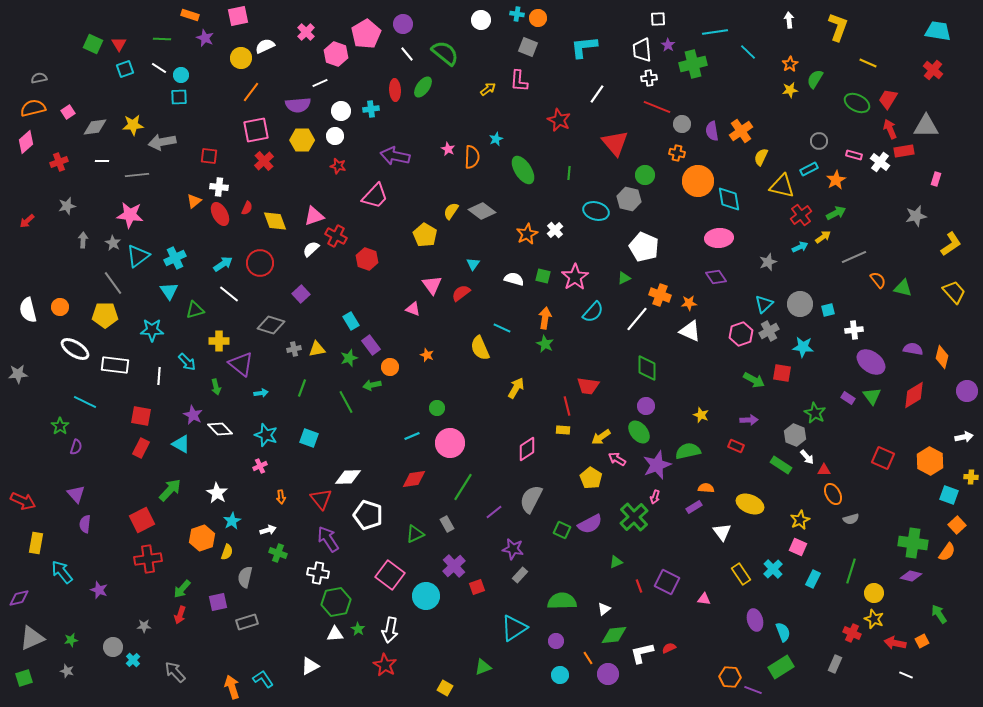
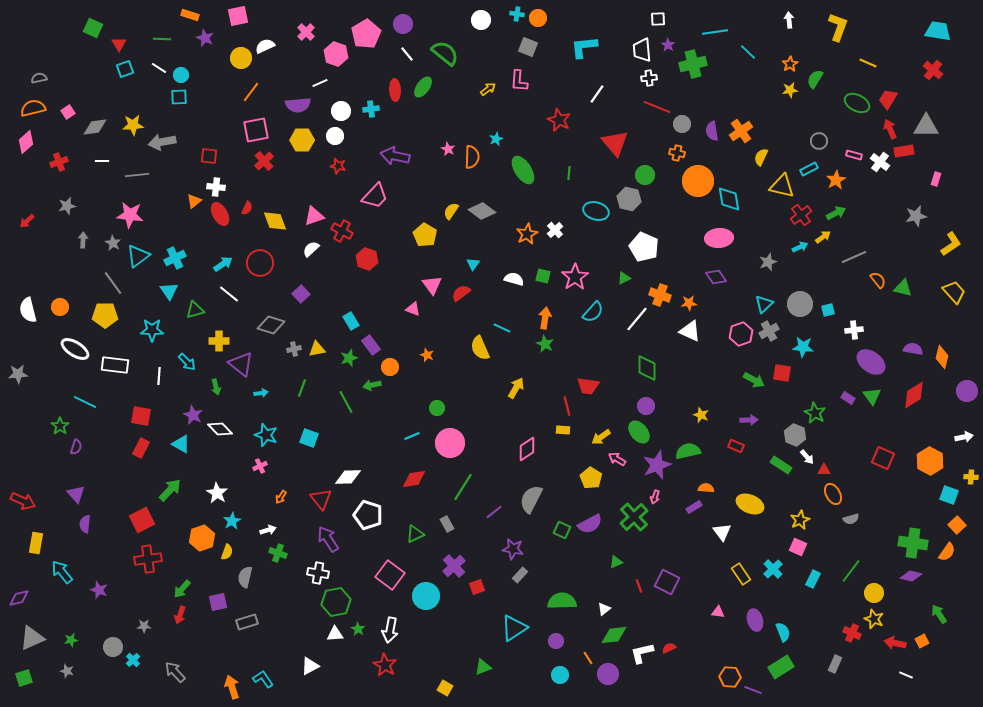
green square at (93, 44): moved 16 px up
white cross at (219, 187): moved 3 px left
red cross at (336, 236): moved 6 px right, 5 px up
orange arrow at (281, 497): rotated 40 degrees clockwise
green line at (851, 571): rotated 20 degrees clockwise
pink triangle at (704, 599): moved 14 px right, 13 px down
